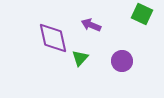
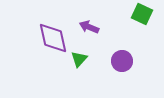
purple arrow: moved 2 px left, 2 px down
green triangle: moved 1 px left, 1 px down
